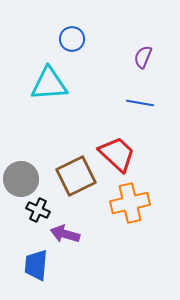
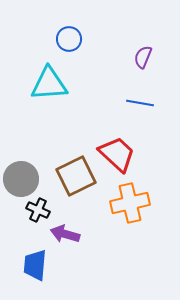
blue circle: moved 3 px left
blue trapezoid: moved 1 px left
